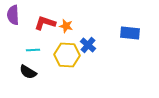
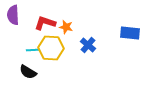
orange star: moved 1 px down
yellow hexagon: moved 16 px left, 7 px up
